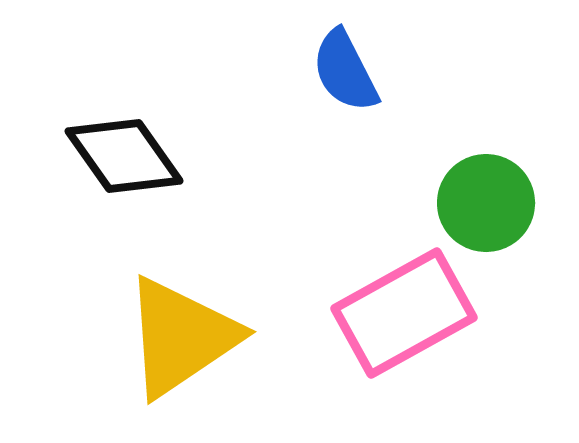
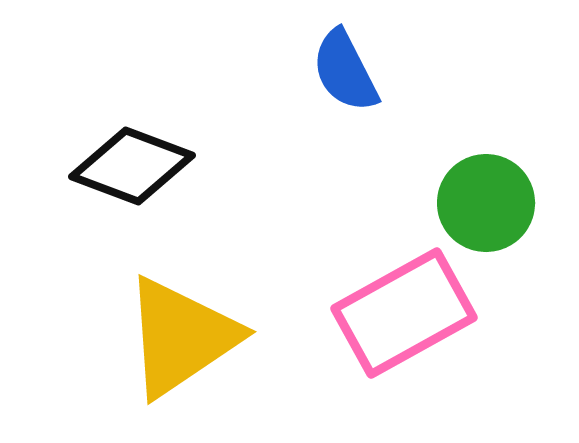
black diamond: moved 8 px right, 10 px down; rotated 34 degrees counterclockwise
